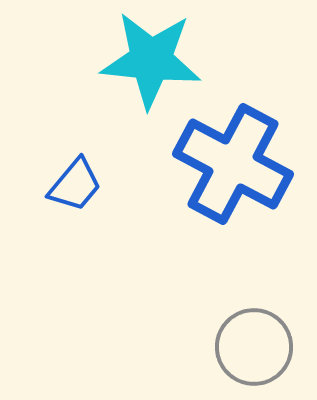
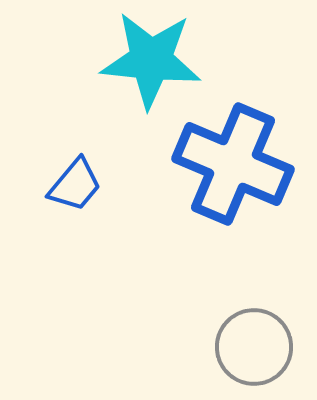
blue cross: rotated 5 degrees counterclockwise
